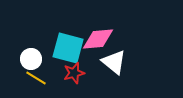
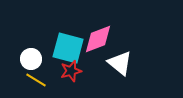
pink diamond: rotated 16 degrees counterclockwise
white triangle: moved 6 px right, 1 px down
red star: moved 3 px left, 2 px up
yellow line: moved 2 px down
